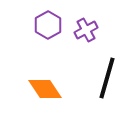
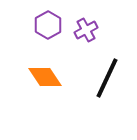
black line: rotated 9 degrees clockwise
orange diamond: moved 12 px up
